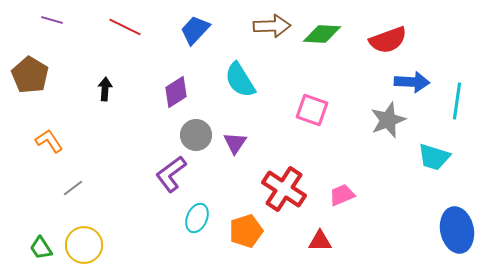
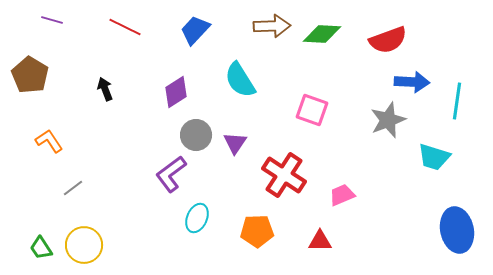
black arrow: rotated 25 degrees counterclockwise
red cross: moved 14 px up
orange pentagon: moved 11 px right; rotated 16 degrees clockwise
